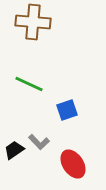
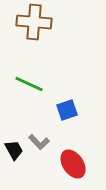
brown cross: moved 1 px right
black trapezoid: rotated 95 degrees clockwise
